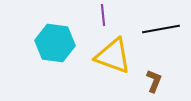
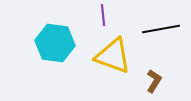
brown L-shape: rotated 10 degrees clockwise
